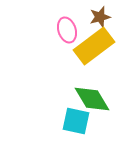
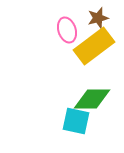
brown star: moved 2 px left, 1 px down
green diamond: rotated 60 degrees counterclockwise
